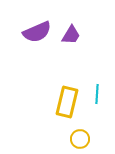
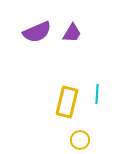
purple trapezoid: moved 1 px right, 2 px up
yellow circle: moved 1 px down
